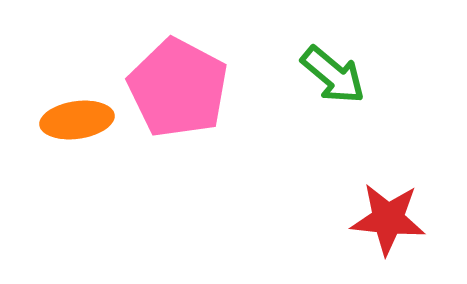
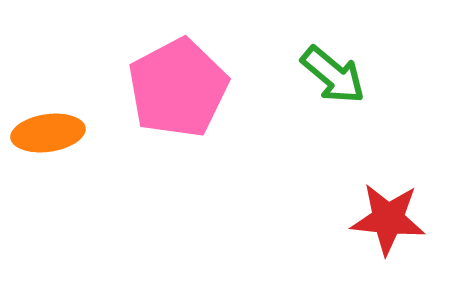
pink pentagon: rotated 16 degrees clockwise
orange ellipse: moved 29 px left, 13 px down
